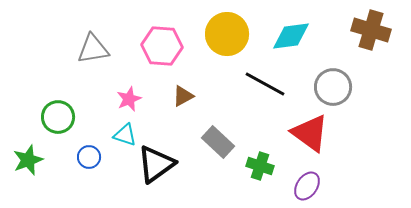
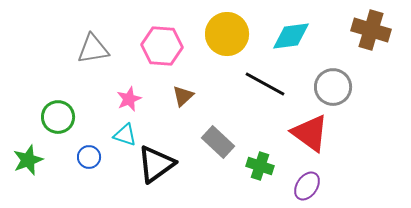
brown triangle: rotated 15 degrees counterclockwise
